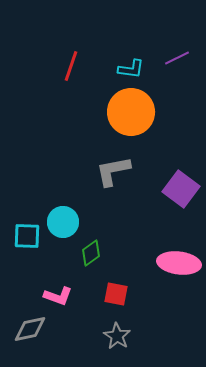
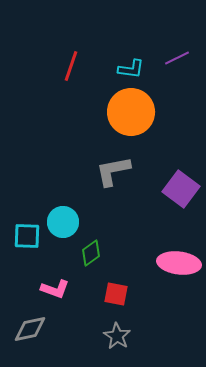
pink L-shape: moved 3 px left, 7 px up
